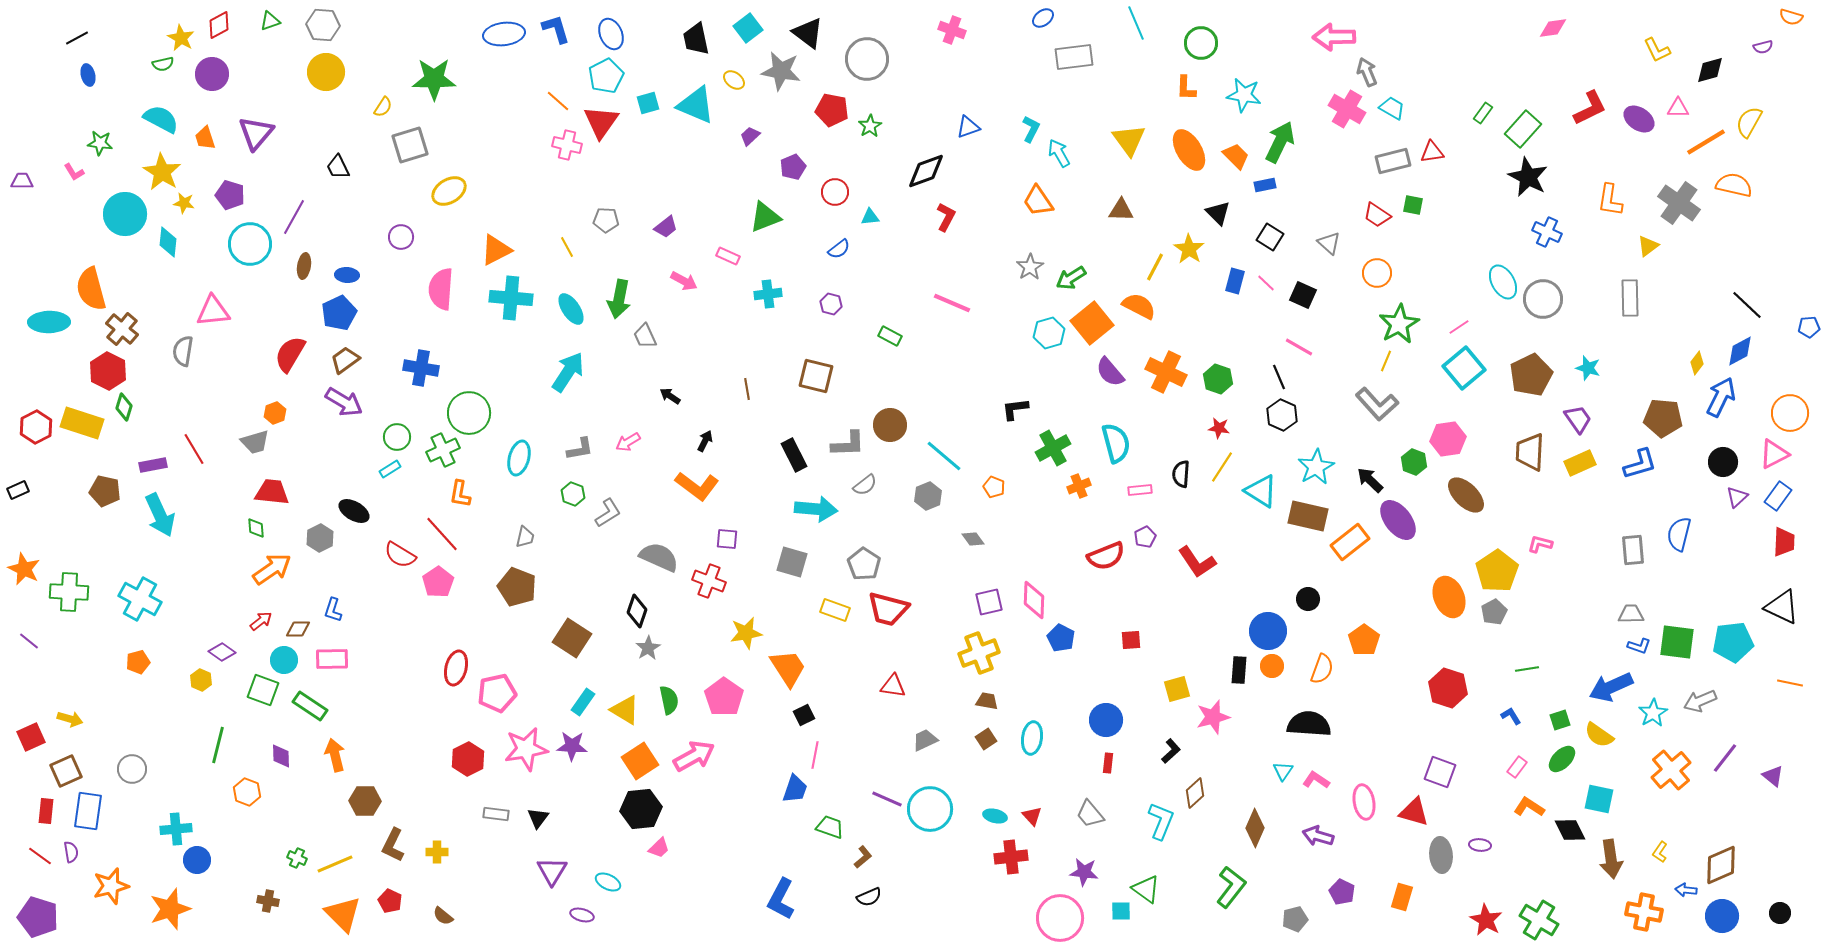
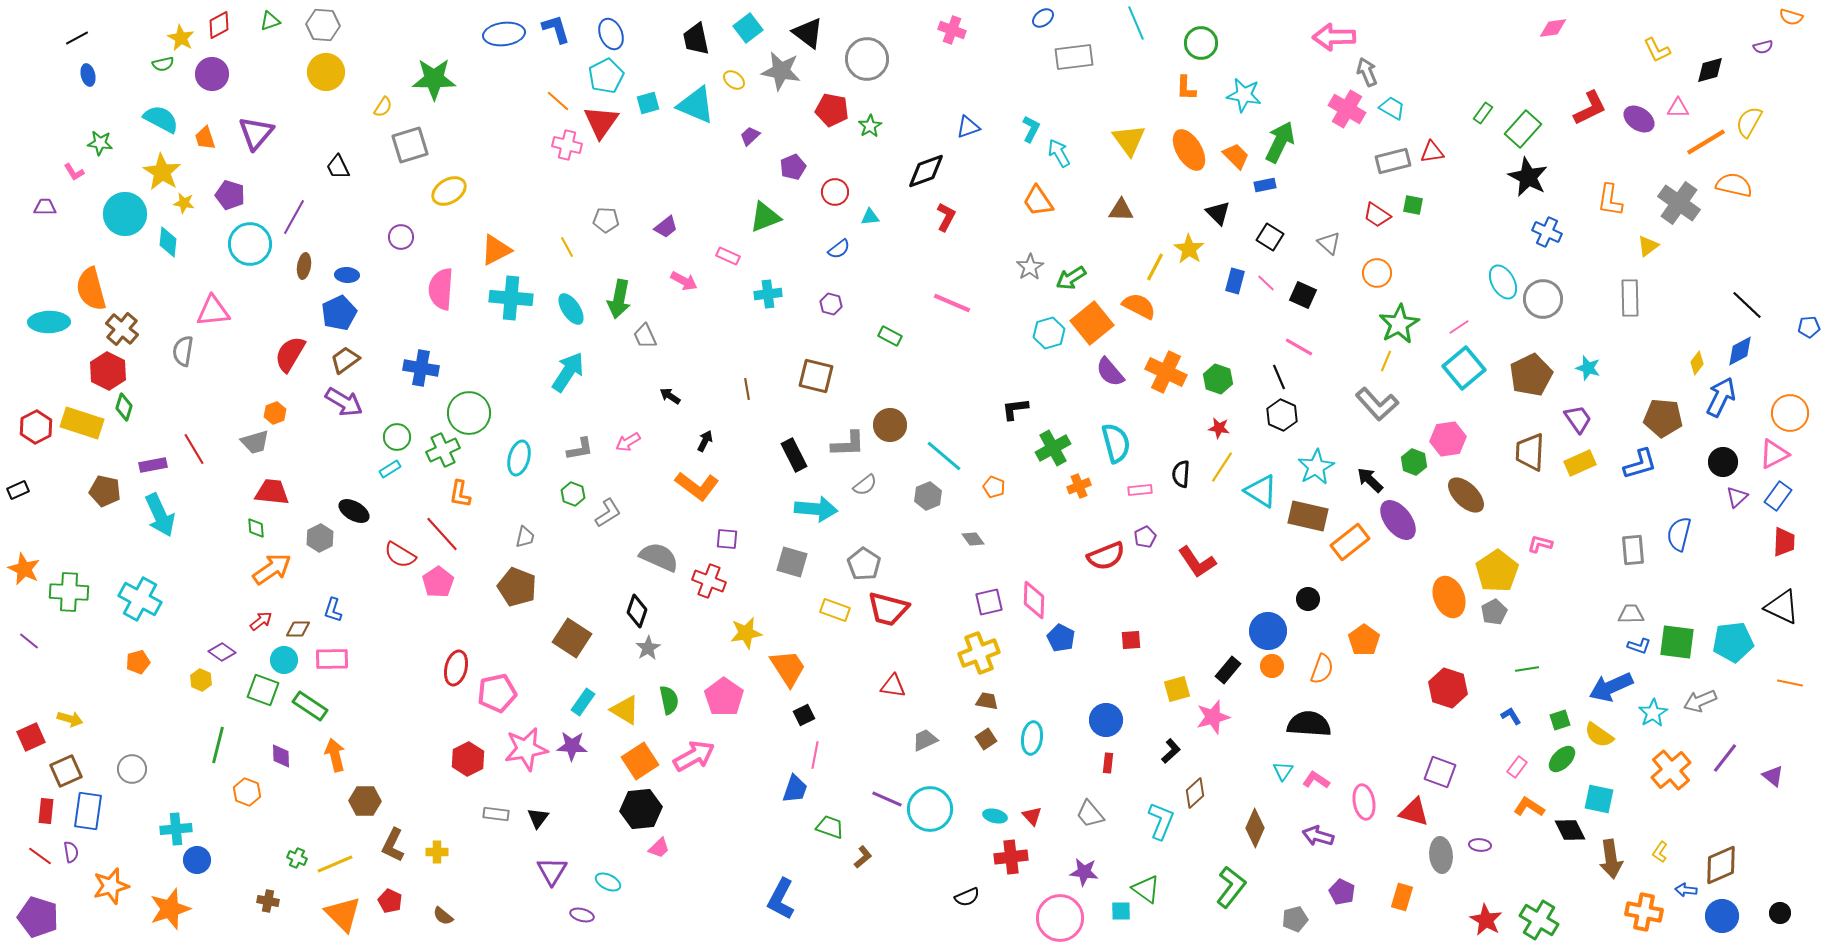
purple trapezoid at (22, 181): moved 23 px right, 26 px down
black rectangle at (1239, 670): moved 11 px left; rotated 36 degrees clockwise
black semicircle at (869, 897): moved 98 px right
